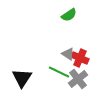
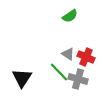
green semicircle: moved 1 px right, 1 px down
red cross: moved 6 px right, 1 px up
green line: rotated 20 degrees clockwise
gray cross: rotated 36 degrees counterclockwise
